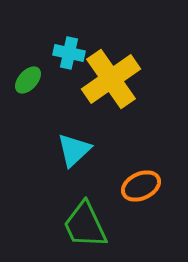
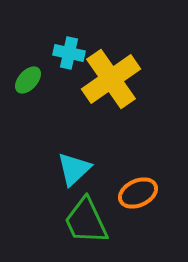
cyan triangle: moved 19 px down
orange ellipse: moved 3 px left, 7 px down
green trapezoid: moved 1 px right, 4 px up
